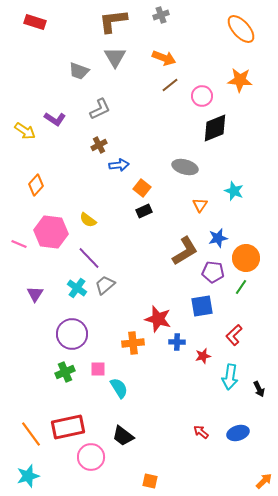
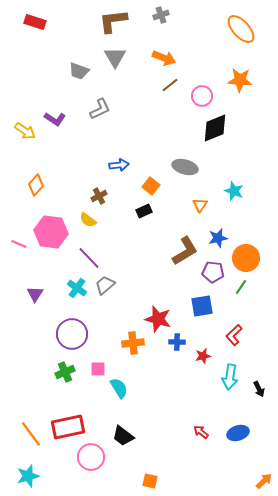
brown cross at (99, 145): moved 51 px down
orange square at (142, 188): moved 9 px right, 2 px up
